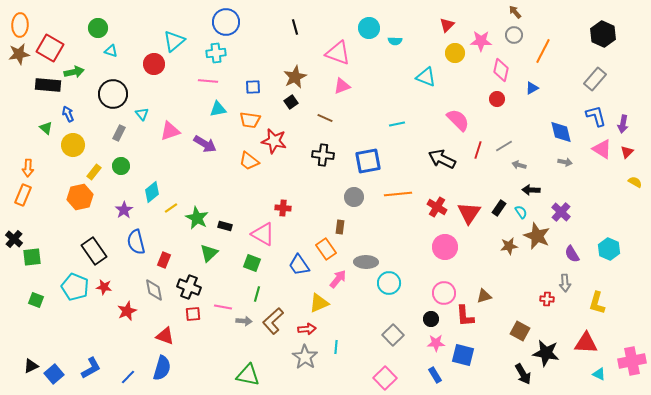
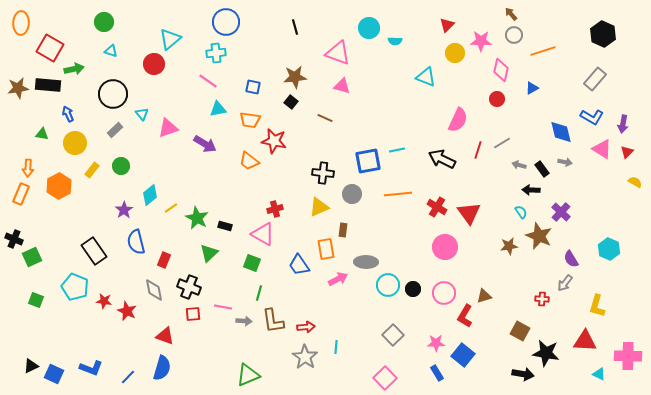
brown arrow at (515, 12): moved 4 px left, 2 px down
orange ellipse at (20, 25): moved 1 px right, 2 px up
green circle at (98, 28): moved 6 px right, 6 px up
cyan triangle at (174, 41): moved 4 px left, 2 px up
orange line at (543, 51): rotated 45 degrees clockwise
brown star at (19, 54): moved 1 px left, 34 px down
green arrow at (74, 72): moved 3 px up
brown star at (295, 77): rotated 20 degrees clockwise
pink line at (208, 81): rotated 30 degrees clockwise
pink triangle at (342, 86): rotated 36 degrees clockwise
blue square at (253, 87): rotated 14 degrees clockwise
black square at (291, 102): rotated 16 degrees counterclockwise
blue L-shape at (596, 116): moved 4 px left, 1 px down; rotated 135 degrees clockwise
pink semicircle at (458, 120): rotated 70 degrees clockwise
cyan line at (397, 124): moved 26 px down
green triangle at (46, 128): moved 4 px left, 6 px down; rotated 32 degrees counterclockwise
pink triangle at (170, 131): moved 2 px left, 3 px up
gray rectangle at (119, 133): moved 4 px left, 3 px up; rotated 21 degrees clockwise
yellow circle at (73, 145): moved 2 px right, 2 px up
gray line at (504, 146): moved 2 px left, 3 px up
black cross at (323, 155): moved 18 px down
yellow rectangle at (94, 172): moved 2 px left, 2 px up
cyan diamond at (152, 192): moved 2 px left, 3 px down
orange rectangle at (23, 195): moved 2 px left, 1 px up
orange hexagon at (80, 197): moved 21 px left, 11 px up; rotated 15 degrees counterclockwise
gray circle at (354, 197): moved 2 px left, 3 px up
red cross at (283, 208): moved 8 px left, 1 px down; rotated 21 degrees counterclockwise
black rectangle at (499, 208): moved 43 px right, 39 px up; rotated 70 degrees counterclockwise
red triangle at (469, 213): rotated 10 degrees counterclockwise
brown rectangle at (340, 227): moved 3 px right, 3 px down
brown star at (537, 236): moved 2 px right
black cross at (14, 239): rotated 18 degrees counterclockwise
orange rectangle at (326, 249): rotated 25 degrees clockwise
purple semicircle at (572, 254): moved 1 px left, 5 px down
green square at (32, 257): rotated 18 degrees counterclockwise
pink arrow at (338, 279): rotated 24 degrees clockwise
cyan circle at (389, 283): moved 1 px left, 2 px down
gray arrow at (565, 283): rotated 42 degrees clockwise
red star at (104, 287): moved 14 px down
green line at (257, 294): moved 2 px right, 1 px up
red cross at (547, 299): moved 5 px left
yellow triangle at (319, 303): moved 96 px up
yellow L-shape at (597, 303): moved 3 px down
red star at (127, 311): rotated 24 degrees counterclockwise
red L-shape at (465, 316): rotated 35 degrees clockwise
black circle at (431, 319): moved 18 px left, 30 px up
brown L-shape at (273, 321): rotated 56 degrees counterclockwise
red arrow at (307, 329): moved 1 px left, 2 px up
red triangle at (586, 343): moved 1 px left, 2 px up
blue square at (463, 355): rotated 25 degrees clockwise
pink cross at (632, 361): moved 4 px left, 5 px up; rotated 12 degrees clockwise
blue L-shape at (91, 368): rotated 50 degrees clockwise
blue square at (54, 374): rotated 24 degrees counterclockwise
black arrow at (523, 374): rotated 50 degrees counterclockwise
green triangle at (248, 375): rotated 35 degrees counterclockwise
blue rectangle at (435, 375): moved 2 px right, 2 px up
